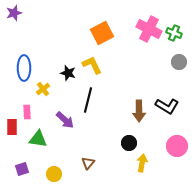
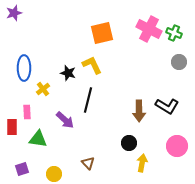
orange square: rotated 15 degrees clockwise
brown triangle: rotated 24 degrees counterclockwise
